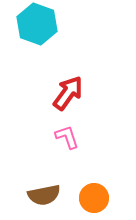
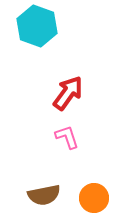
cyan hexagon: moved 2 px down
